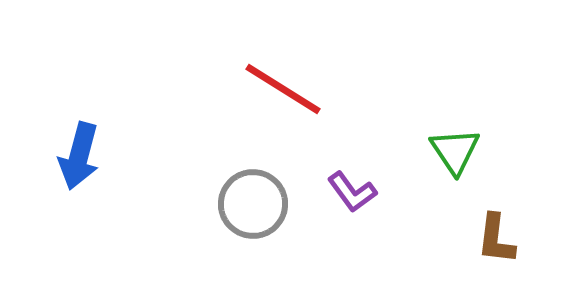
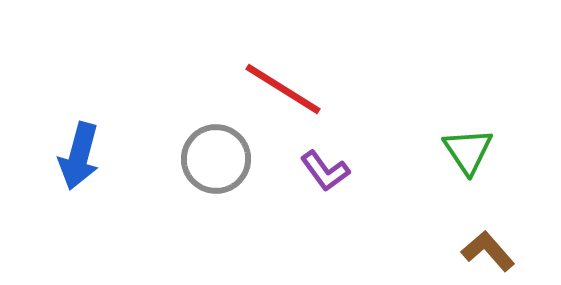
green triangle: moved 13 px right
purple L-shape: moved 27 px left, 21 px up
gray circle: moved 37 px left, 45 px up
brown L-shape: moved 8 px left, 12 px down; rotated 132 degrees clockwise
